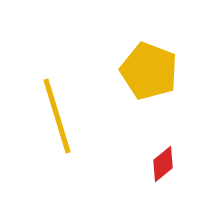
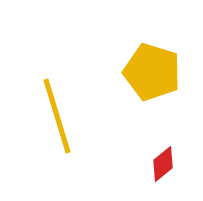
yellow pentagon: moved 3 px right, 1 px down; rotated 4 degrees counterclockwise
